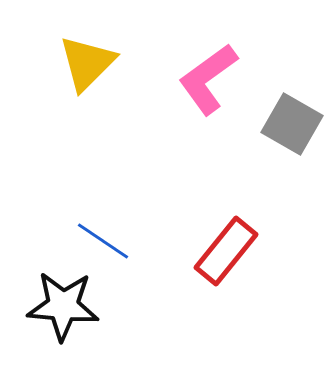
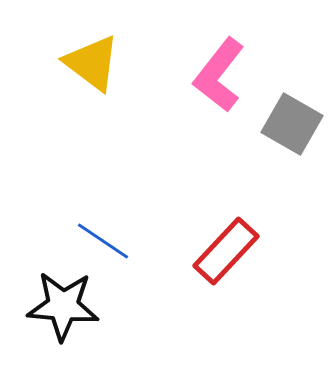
yellow triangle: moved 5 px right; rotated 38 degrees counterclockwise
pink L-shape: moved 11 px right, 4 px up; rotated 16 degrees counterclockwise
red rectangle: rotated 4 degrees clockwise
